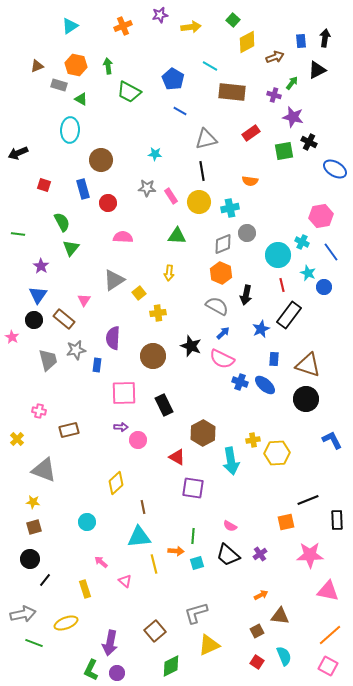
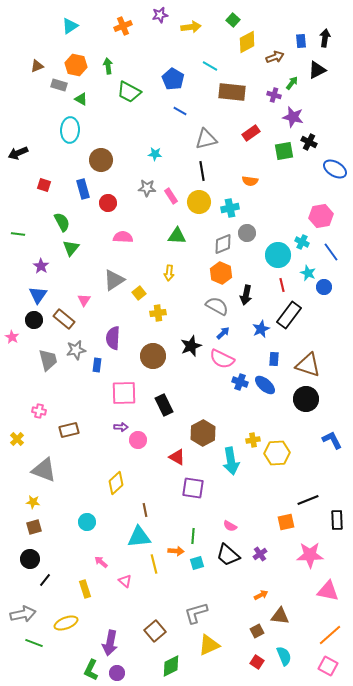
black star at (191, 346): rotated 30 degrees clockwise
brown line at (143, 507): moved 2 px right, 3 px down
